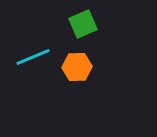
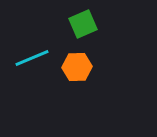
cyan line: moved 1 px left, 1 px down
